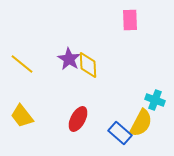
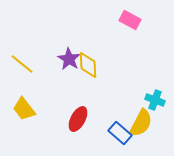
pink rectangle: rotated 60 degrees counterclockwise
yellow trapezoid: moved 2 px right, 7 px up
